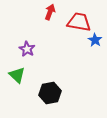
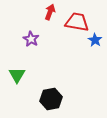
red trapezoid: moved 2 px left
purple star: moved 4 px right, 10 px up
green triangle: rotated 18 degrees clockwise
black hexagon: moved 1 px right, 6 px down
